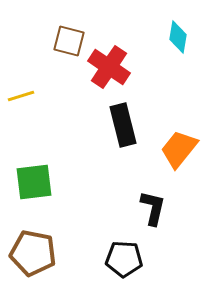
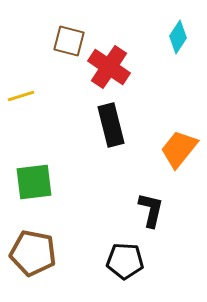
cyan diamond: rotated 24 degrees clockwise
black rectangle: moved 12 px left
black L-shape: moved 2 px left, 2 px down
black pentagon: moved 1 px right, 2 px down
